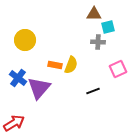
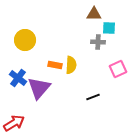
cyan square: moved 1 px right, 1 px down; rotated 16 degrees clockwise
yellow semicircle: rotated 18 degrees counterclockwise
black line: moved 6 px down
